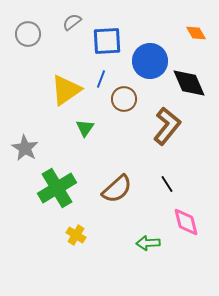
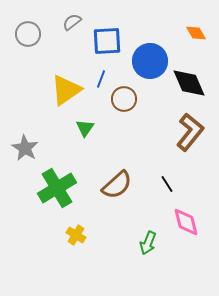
brown L-shape: moved 23 px right, 6 px down
brown semicircle: moved 4 px up
green arrow: rotated 65 degrees counterclockwise
